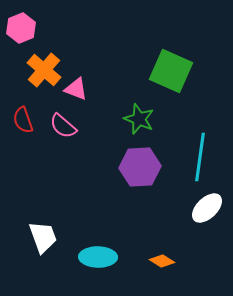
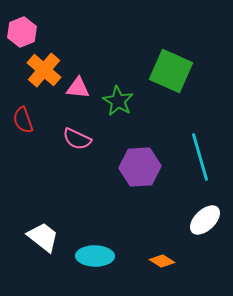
pink hexagon: moved 1 px right, 4 px down
pink triangle: moved 2 px right, 1 px up; rotated 15 degrees counterclockwise
green star: moved 21 px left, 18 px up; rotated 8 degrees clockwise
pink semicircle: moved 14 px right, 13 px down; rotated 16 degrees counterclockwise
cyan line: rotated 24 degrees counterclockwise
white ellipse: moved 2 px left, 12 px down
white trapezoid: rotated 32 degrees counterclockwise
cyan ellipse: moved 3 px left, 1 px up
